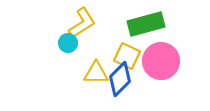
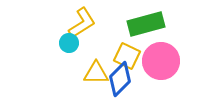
cyan circle: moved 1 px right
